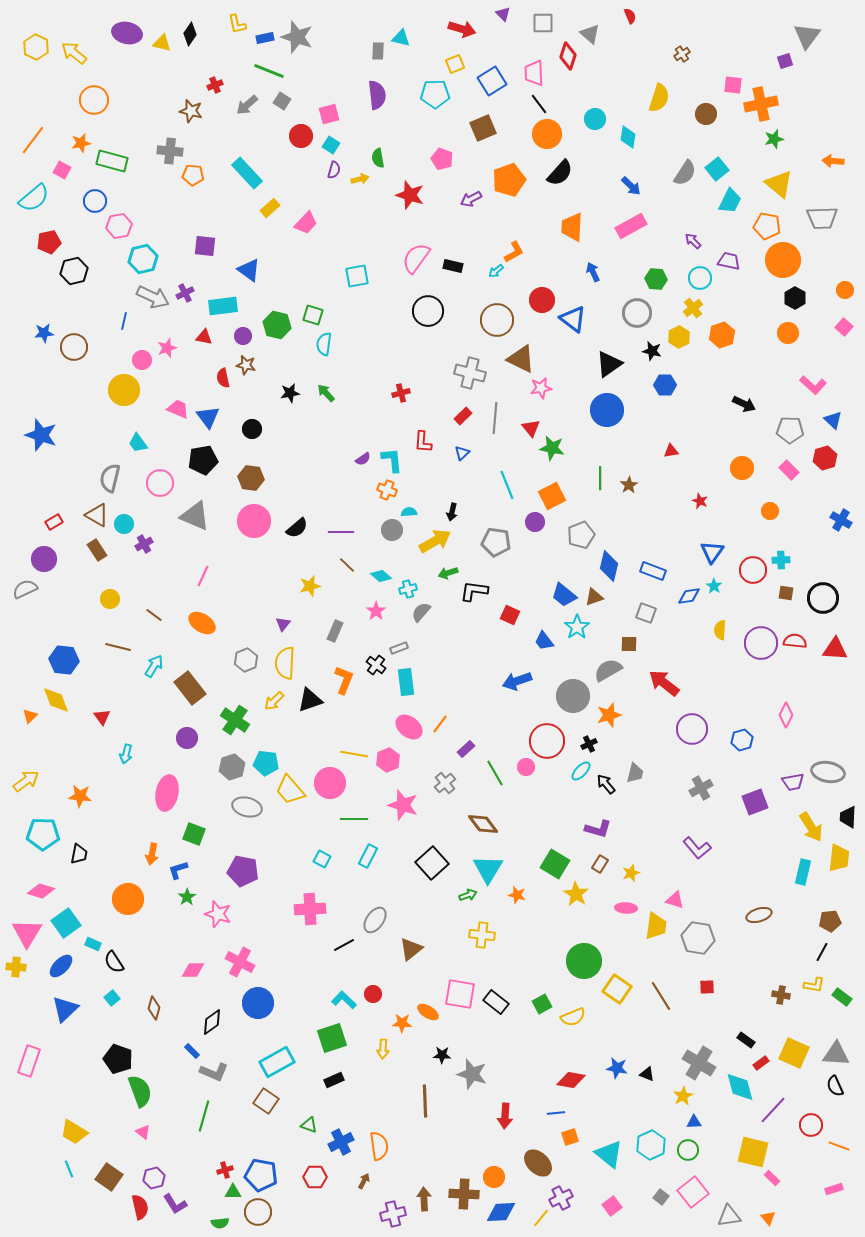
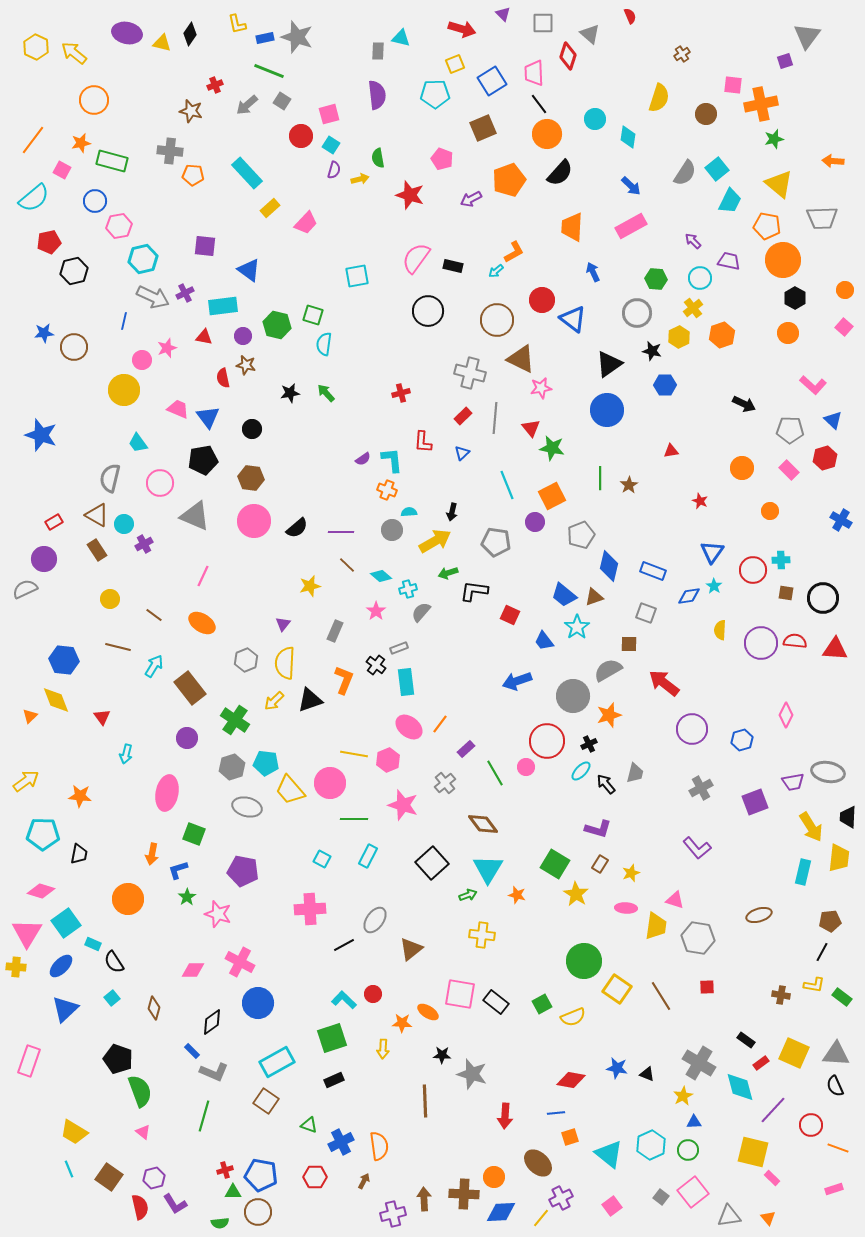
orange line at (839, 1146): moved 1 px left, 2 px down
